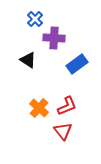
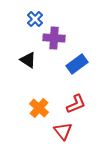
red L-shape: moved 9 px right, 2 px up
